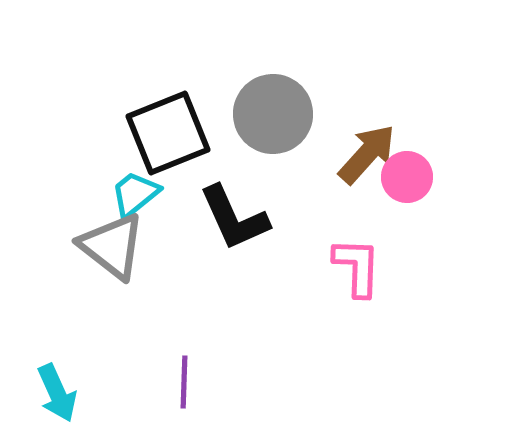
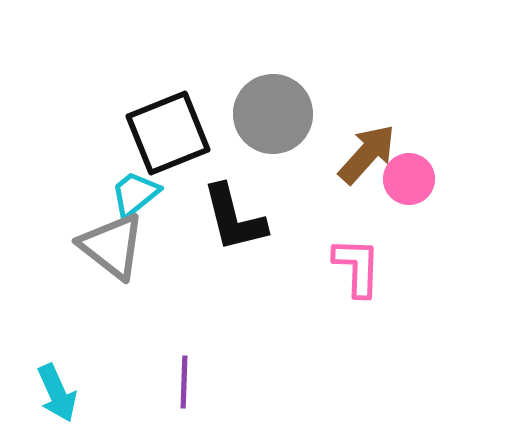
pink circle: moved 2 px right, 2 px down
black L-shape: rotated 10 degrees clockwise
